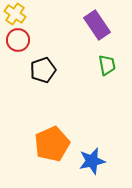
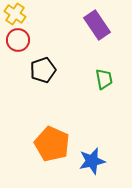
green trapezoid: moved 3 px left, 14 px down
orange pentagon: rotated 24 degrees counterclockwise
